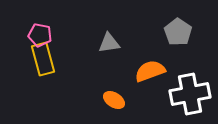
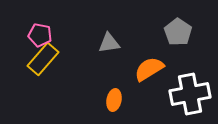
yellow rectangle: rotated 56 degrees clockwise
orange semicircle: moved 1 px left, 2 px up; rotated 12 degrees counterclockwise
orange ellipse: rotated 70 degrees clockwise
